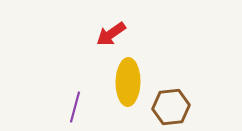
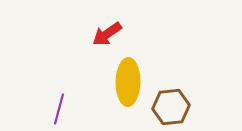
red arrow: moved 4 px left
purple line: moved 16 px left, 2 px down
